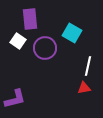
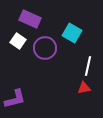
purple rectangle: rotated 60 degrees counterclockwise
